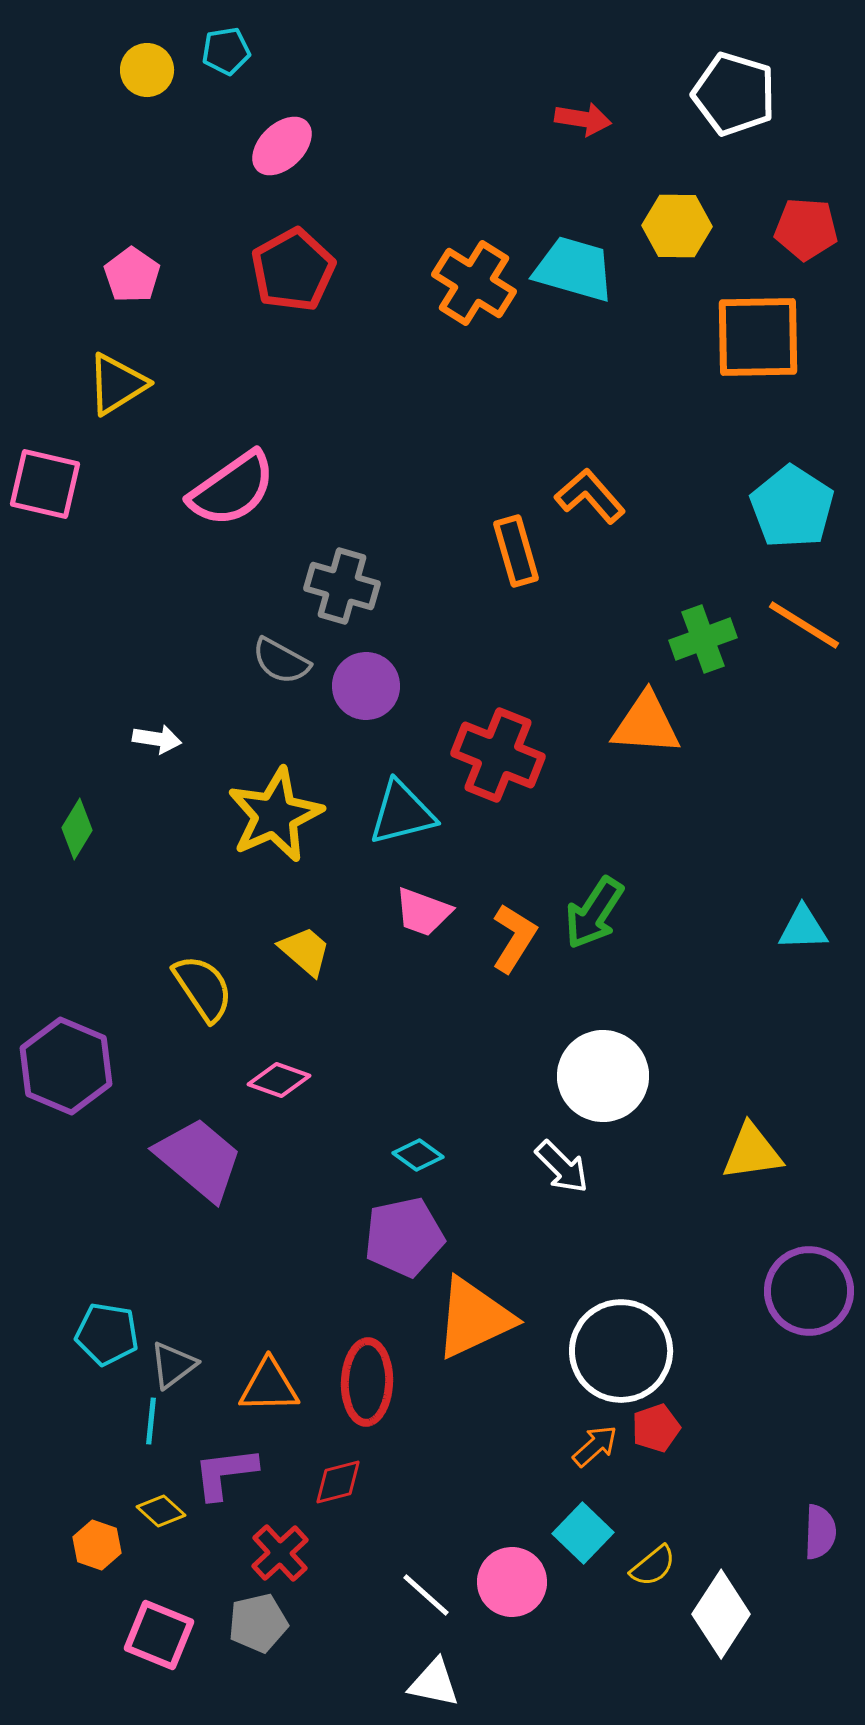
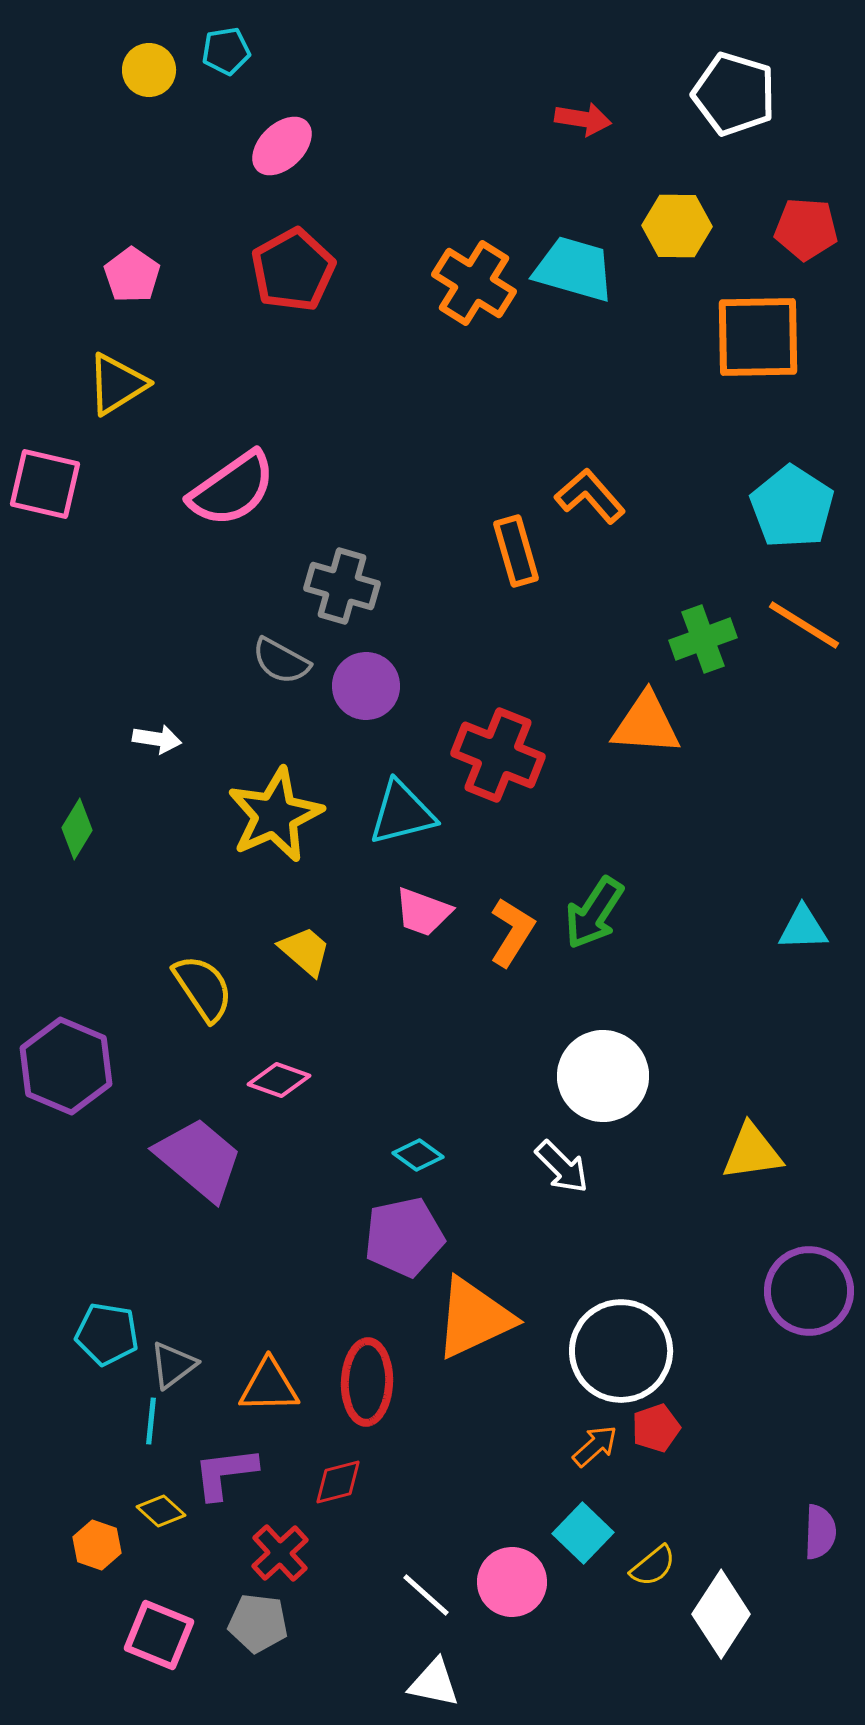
yellow circle at (147, 70): moved 2 px right
orange L-shape at (514, 938): moved 2 px left, 6 px up
gray pentagon at (258, 1623): rotated 20 degrees clockwise
